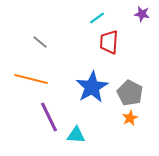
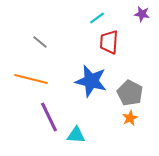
blue star: moved 1 px left, 6 px up; rotated 28 degrees counterclockwise
